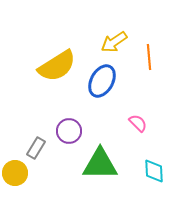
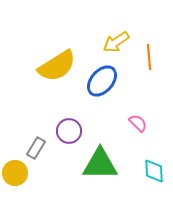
yellow arrow: moved 2 px right
blue ellipse: rotated 12 degrees clockwise
